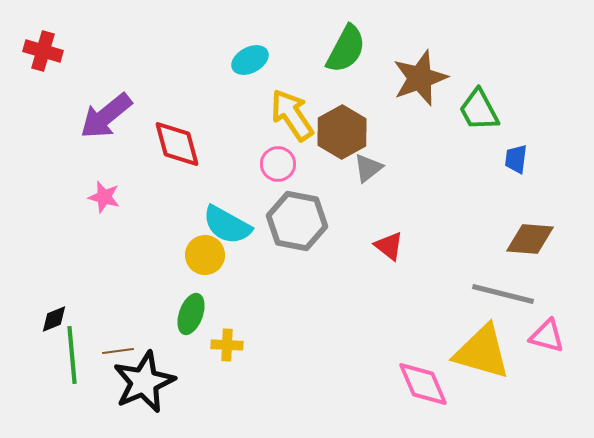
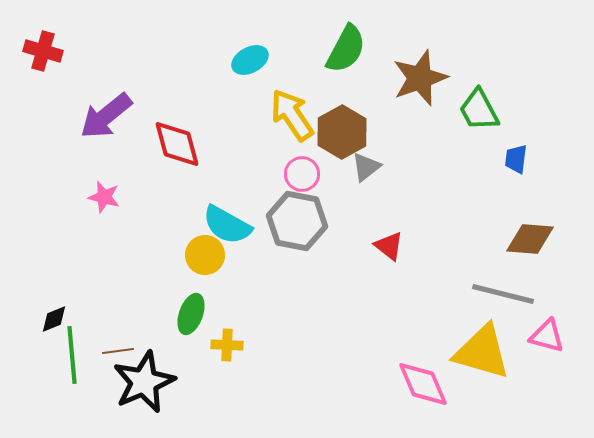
pink circle: moved 24 px right, 10 px down
gray triangle: moved 2 px left, 1 px up
